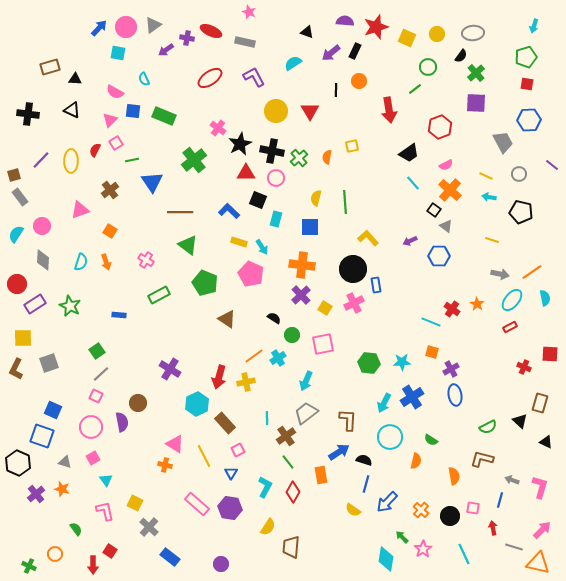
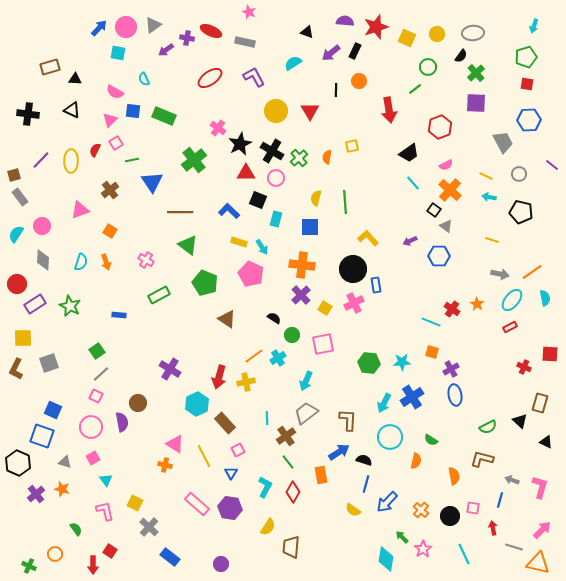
black cross at (272, 151): rotated 20 degrees clockwise
